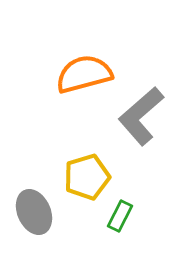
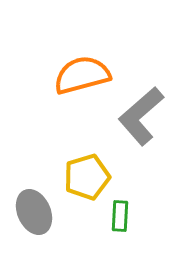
orange semicircle: moved 2 px left, 1 px down
green rectangle: rotated 24 degrees counterclockwise
